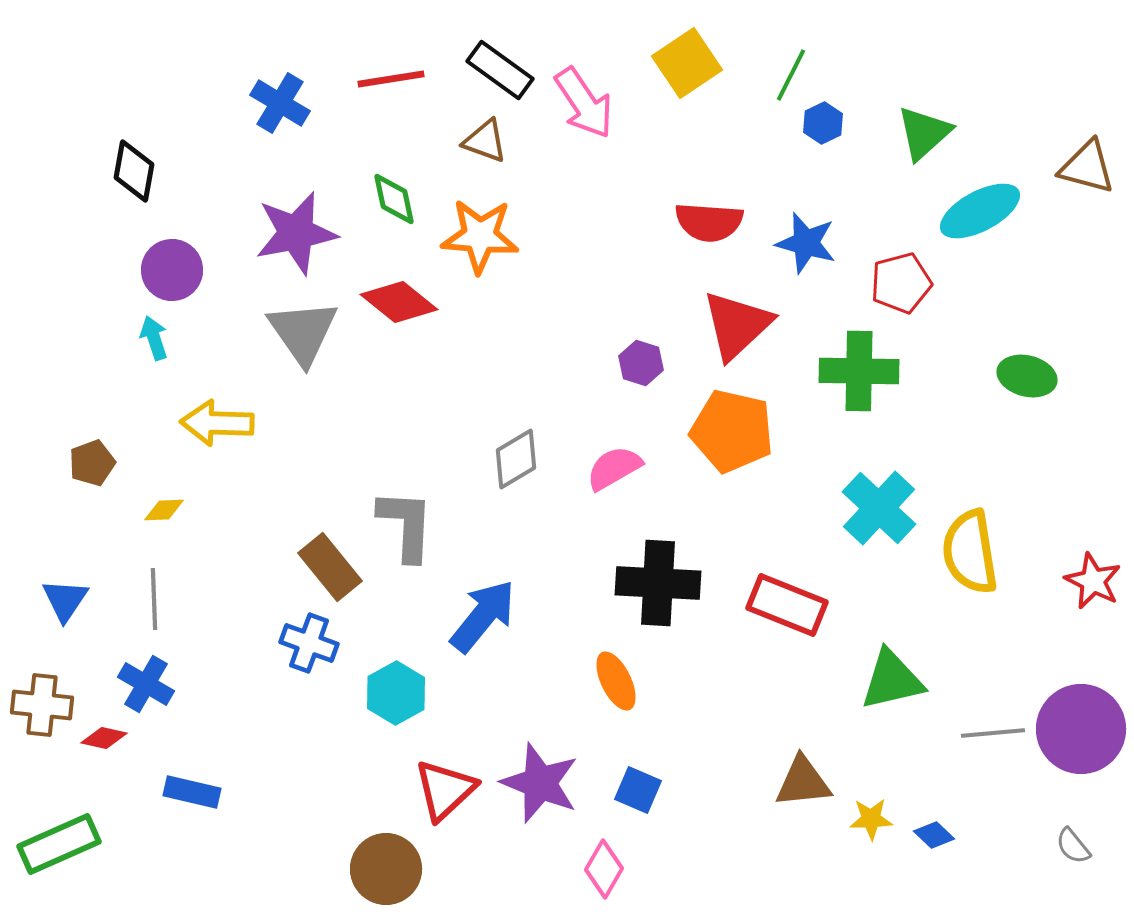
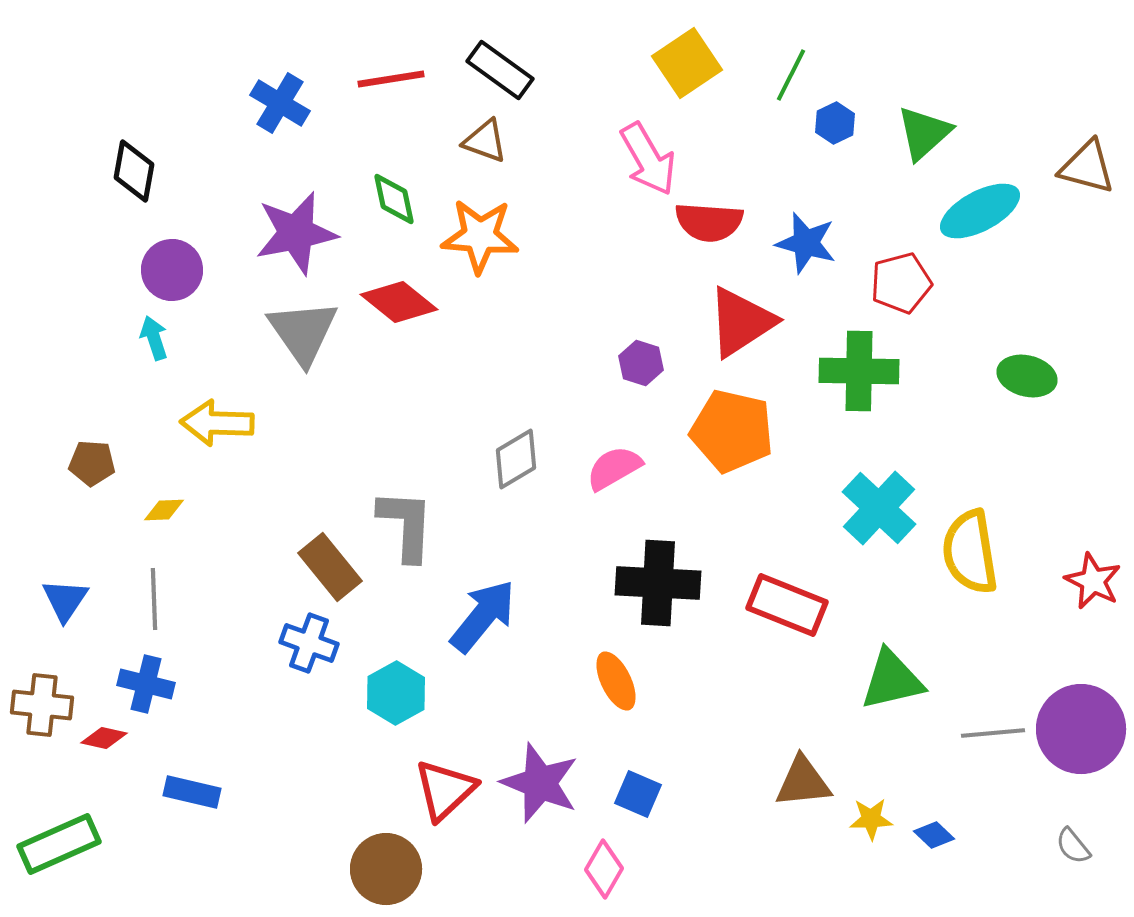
pink arrow at (584, 103): moved 64 px right, 56 px down; rotated 4 degrees clockwise
blue hexagon at (823, 123): moved 12 px right
red triangle at (737, 325): moved 4 px right, 3 px up; rotated 10 degrees clockwise
brown pentagon at (92, 463): rotated 24 degrees clockwise
blue cross at (146, 684): rotated 16 degrees counterclockwise
blue square at (638, 790): moved 4 px down
